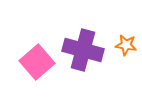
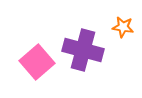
orange star: moved 3 px left, 18 px up
